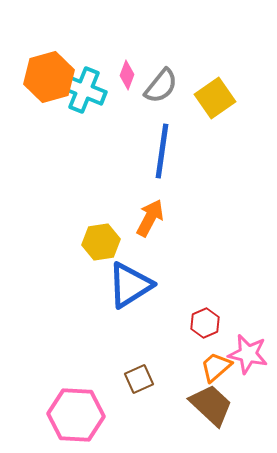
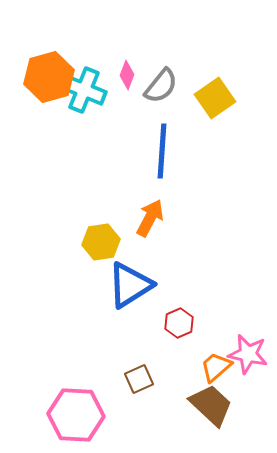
blue line: rotated 4 degrees counterclockwise
red hexagon: moved 26 px left
